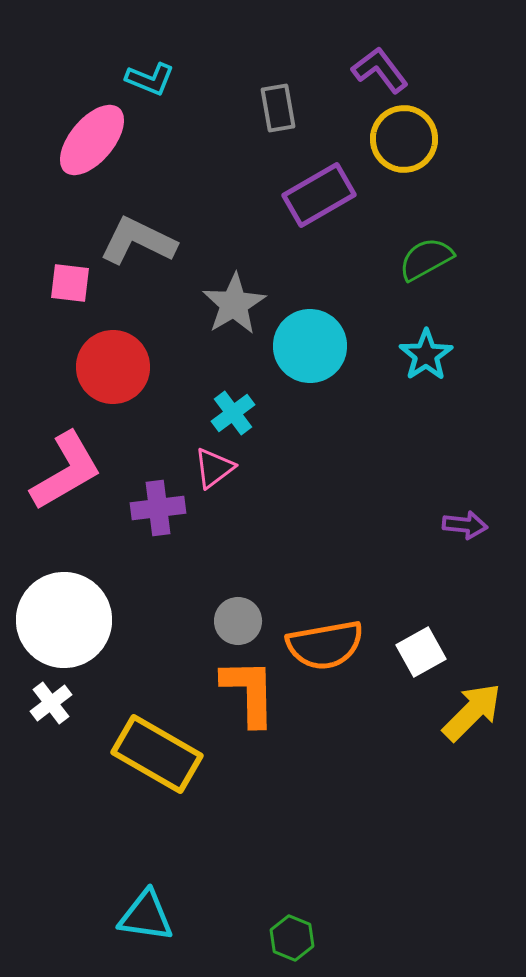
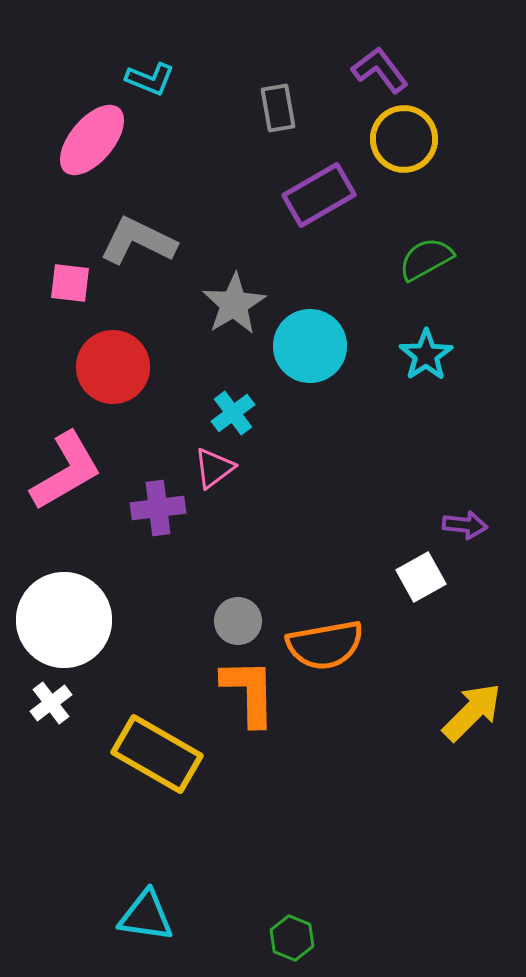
white square: moved 75 px up
